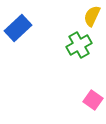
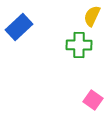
blue rectangle: moved 1 px right, 1 px up
green cross: rotated 30 degrees clockwise
